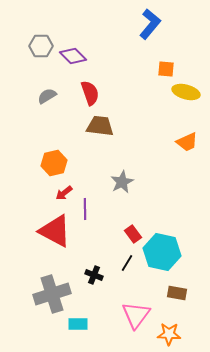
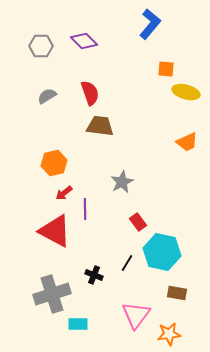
purple diamond: moved 11 px right, 15 px up
red rectangle: moved 5 px right, 12 px up
orange star: rotated 10 degrees counterclockwise
